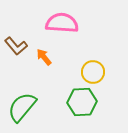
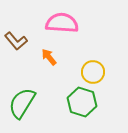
brown L-shape: moved 5 px up
orange arrow: moved 5 px right
green hexagon: rotated 20 degrees clockwise
green semicircle: moved 4 px up; rotated 8 degrees counterclockwise
